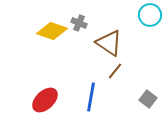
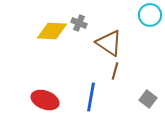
yellow diamond: rotated 16 degrees counterclockwise
brown line: rotated 24 degrees counterclockwise
red ellipse: rotated 64 degrees clockwise
